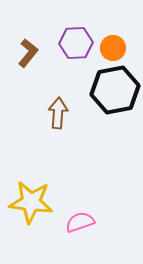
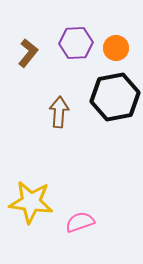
orange circle: moved 3 px right
black hexagon: moved 7 px down
brown arrow: moved 1 px right, 1 px up
